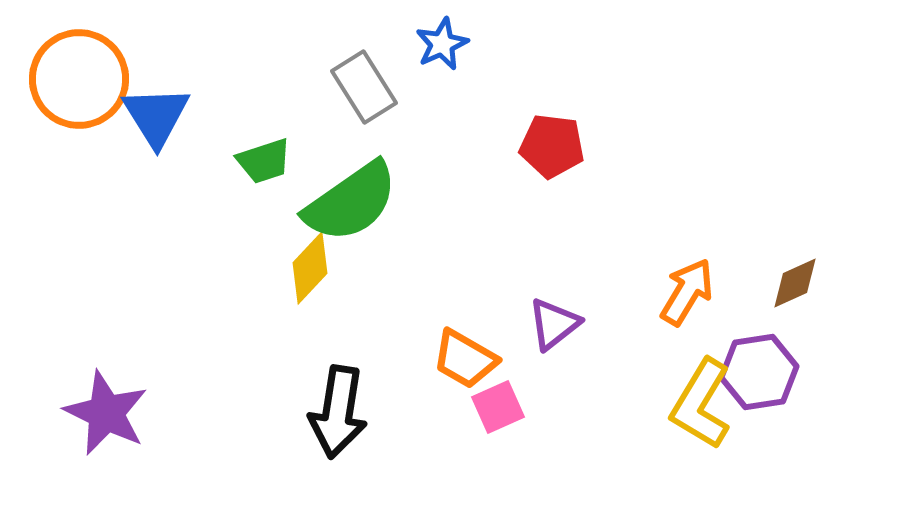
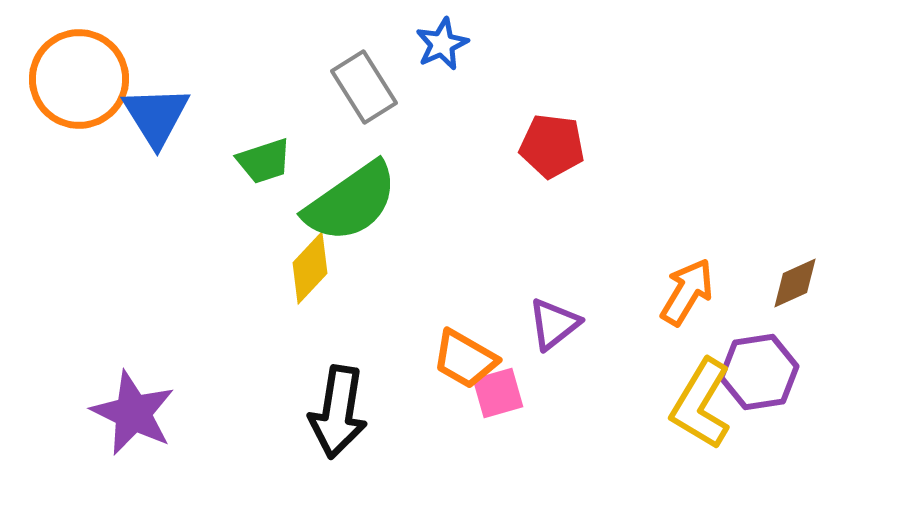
pink square: moved 14 px up; rotated 8 degrees clockwise
purple star: moved 27 px right
